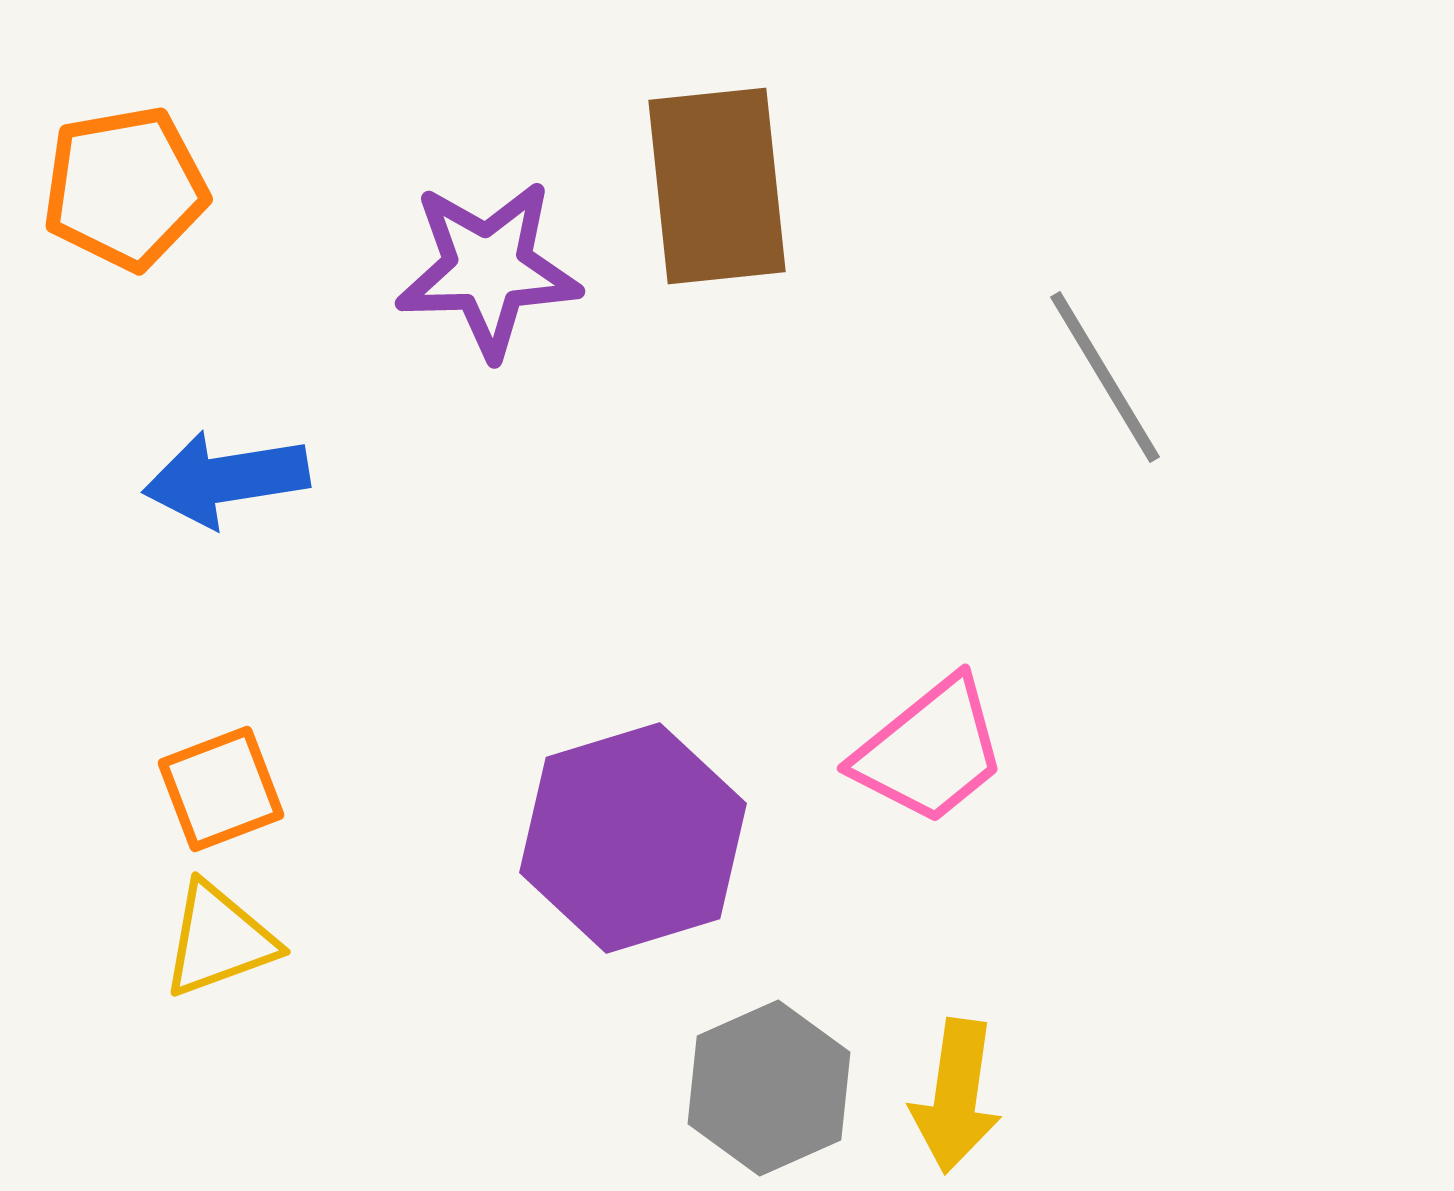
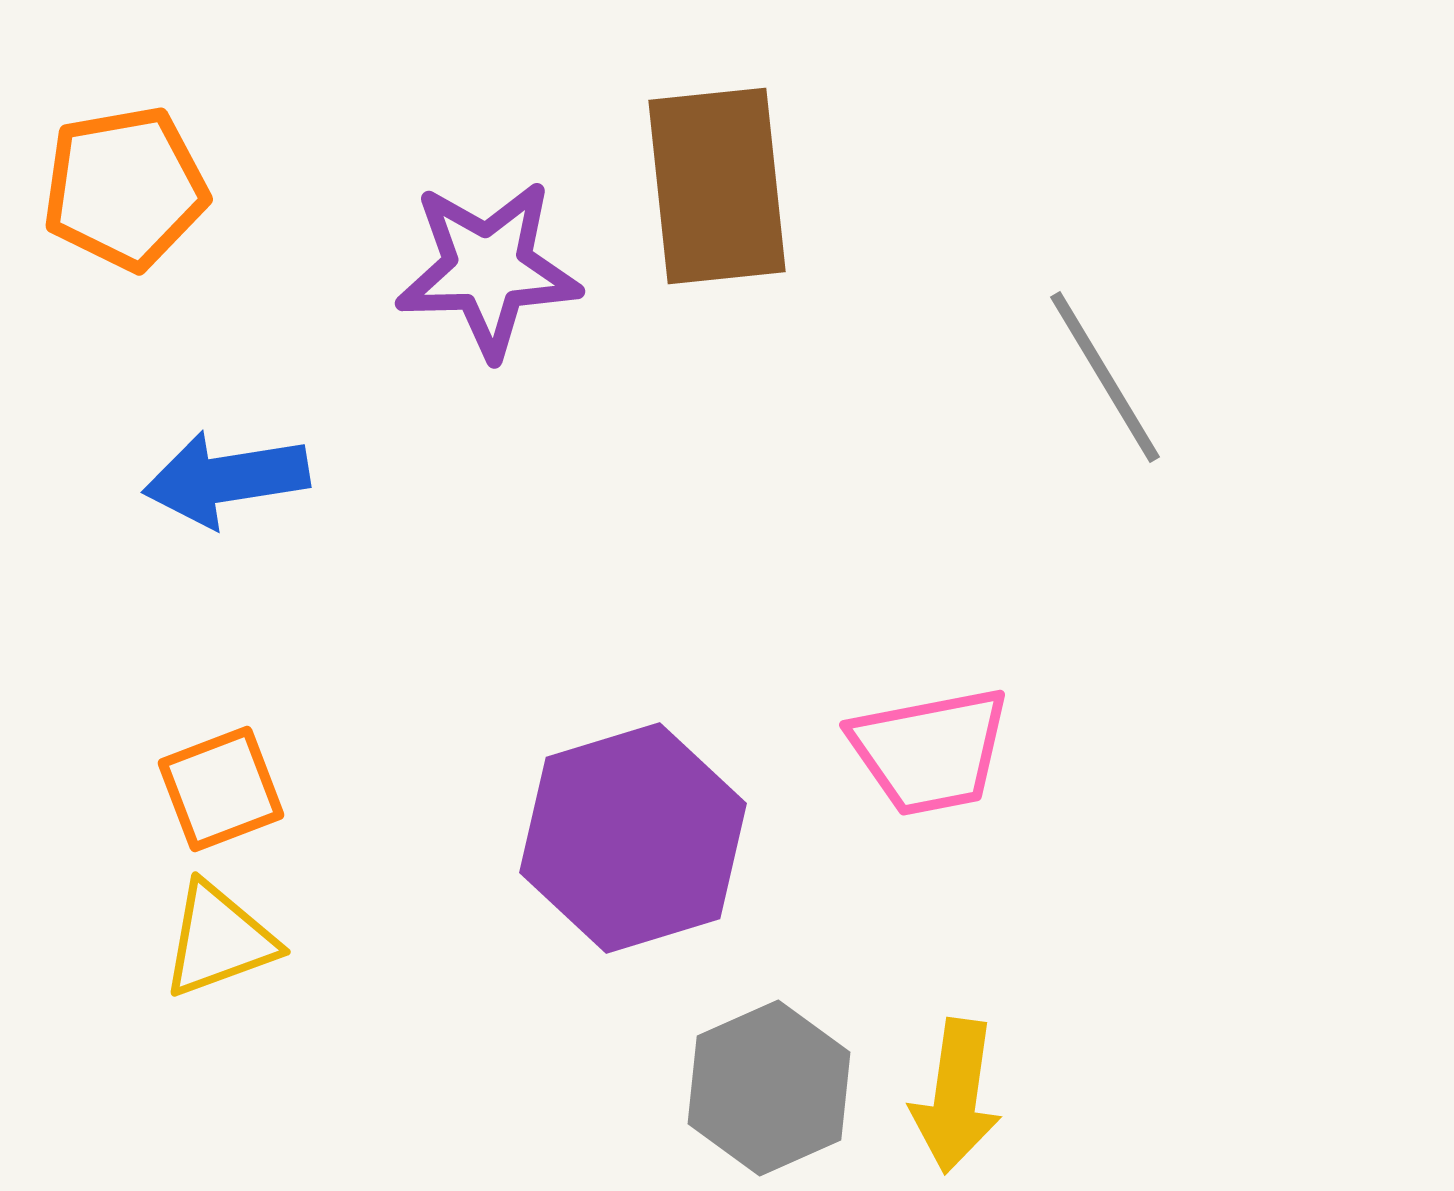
pink trapezoid: rotated 28 degrees clockwise
